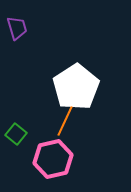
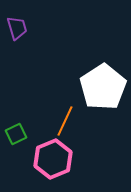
white pentagon: moved 27 px right
green square: rotated 25 degrees clockwise
pink hexagon: rotated 9 degrees counterclockwise
